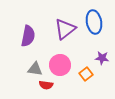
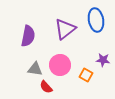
blue ellipse: moved 2 px right, 2 px up
purple star: moved 1 px right, 2 px down
orange square: moved 1 px down; rotated 24 degrees counterclockwise
red semicircle: moved 2 px down; rotated 40 degrees clockwise
